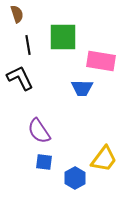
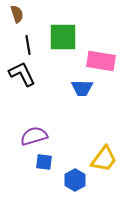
black L-shape: moved 2 px right, 4 px up
purple semicircle: moved 5 px left, 5 px down; rotated 108 degrees clockwise
blue hexagon: moved 2 px down
